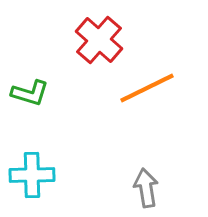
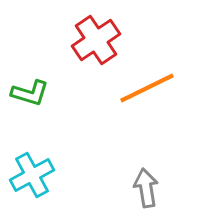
red cross: moved 3 px left; rotated 15 degrees clockwise
cyan cross: rotated 27 degrees counterclockwise
